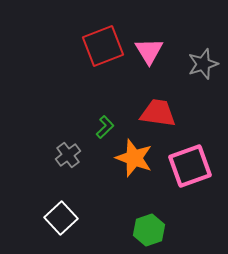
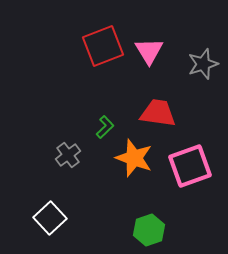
white square: moved 11 px left
